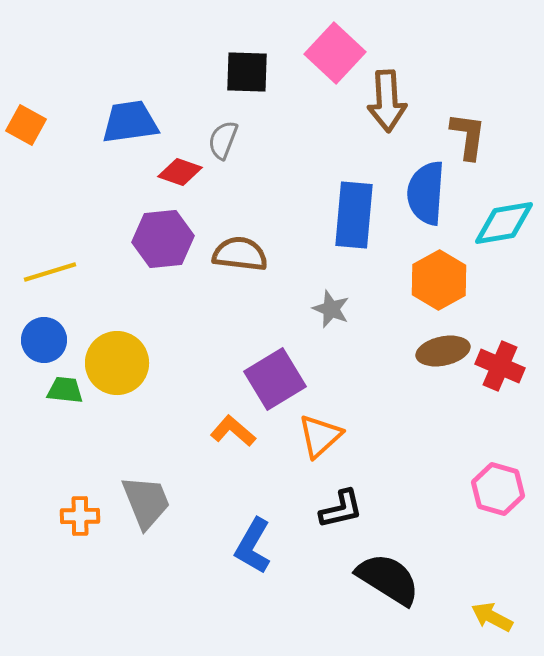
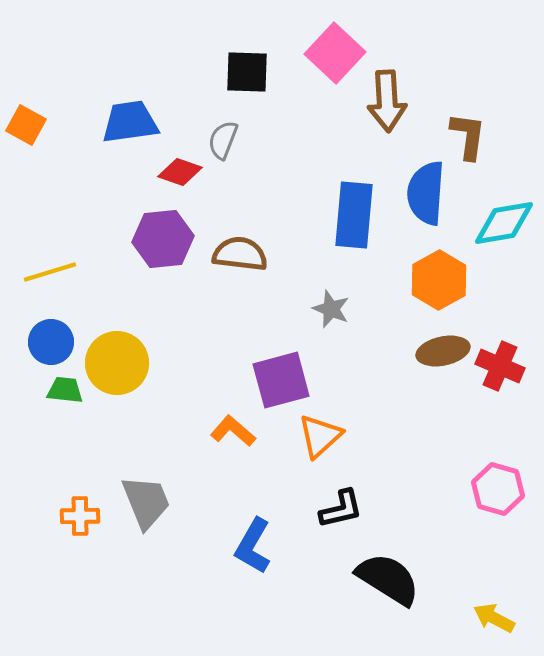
blue circle: moved 7 px right, 2 px down
purple square: moved 6 px right, 1 px down; rotated 16 degrees clockwise
yellow arrow: moved 2 px right, 1 px down
